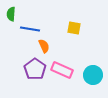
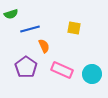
green semicircle: rotated 112 degrees counterclockwise
blue line: rotated 24 degrees counterclockwise
purple pentagon: moved 9 px left, 2 px up
cyan circle: moved 1 px left, 1 px up
